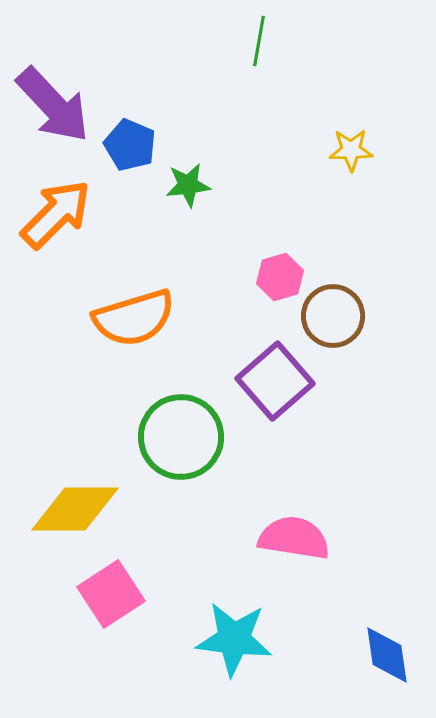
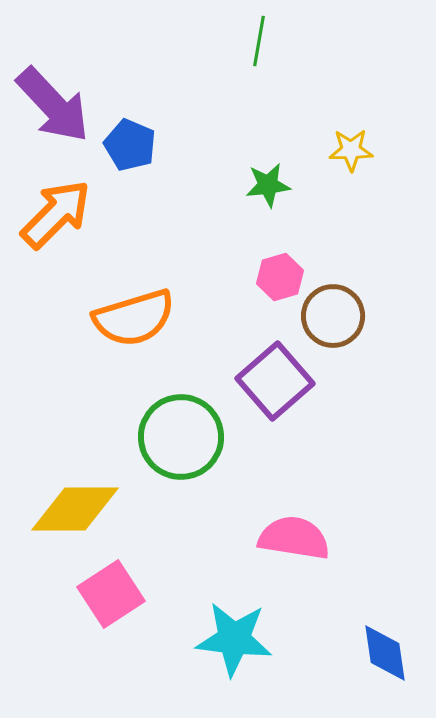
green star: moved 80 px right
blue diamond: moved 2 px left, 2 px up
